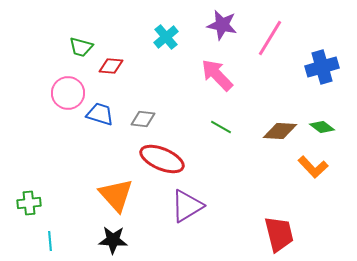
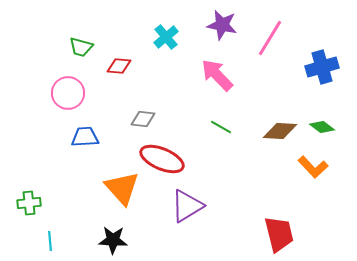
red diamond: moved 8 px right
blue trapezoid: moved 15 px left, 23 px down; rotated 20 degrees counterclockwise
orange triangle: moved 6 px right, 7 px up
